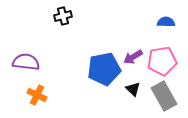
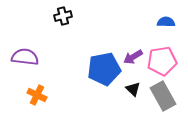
purple semicircle: moved 1 px left, 5 px up
gray rectangle: moved 1 px left
